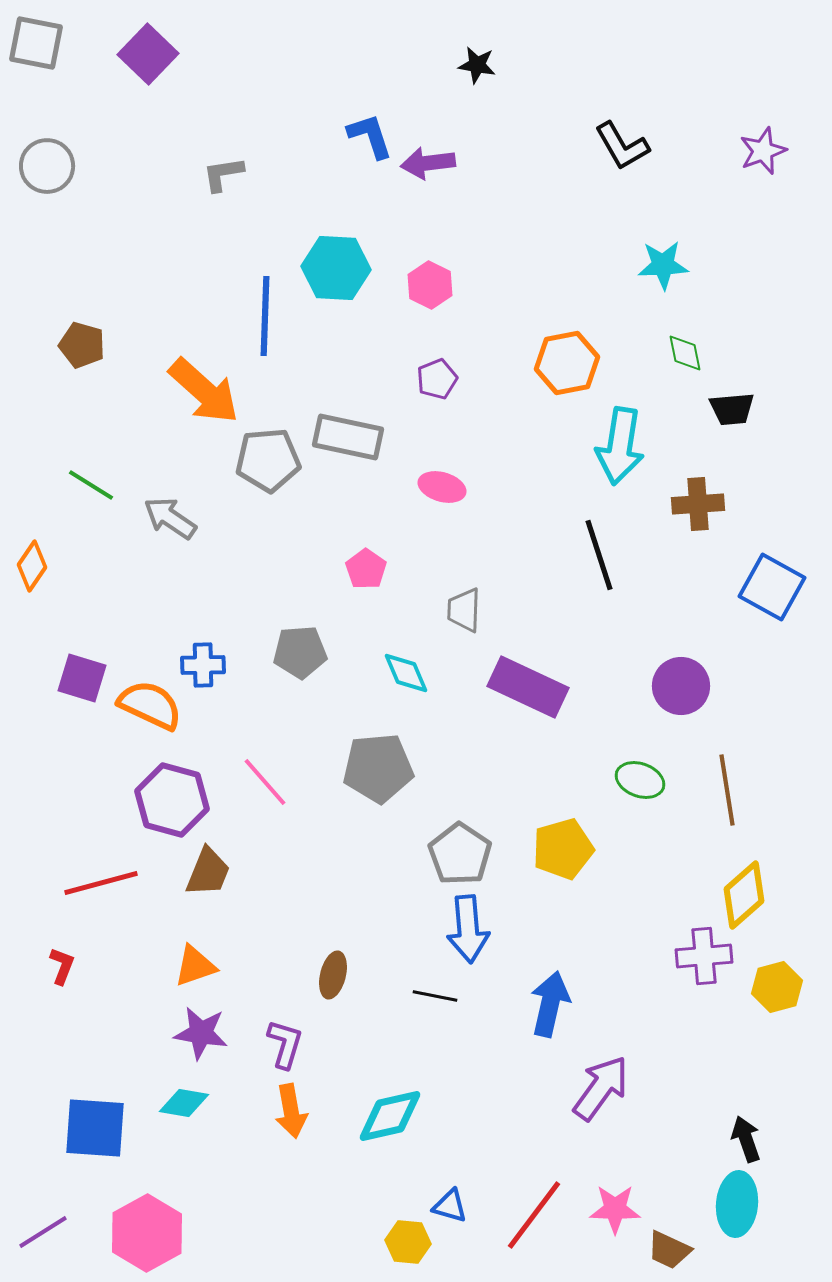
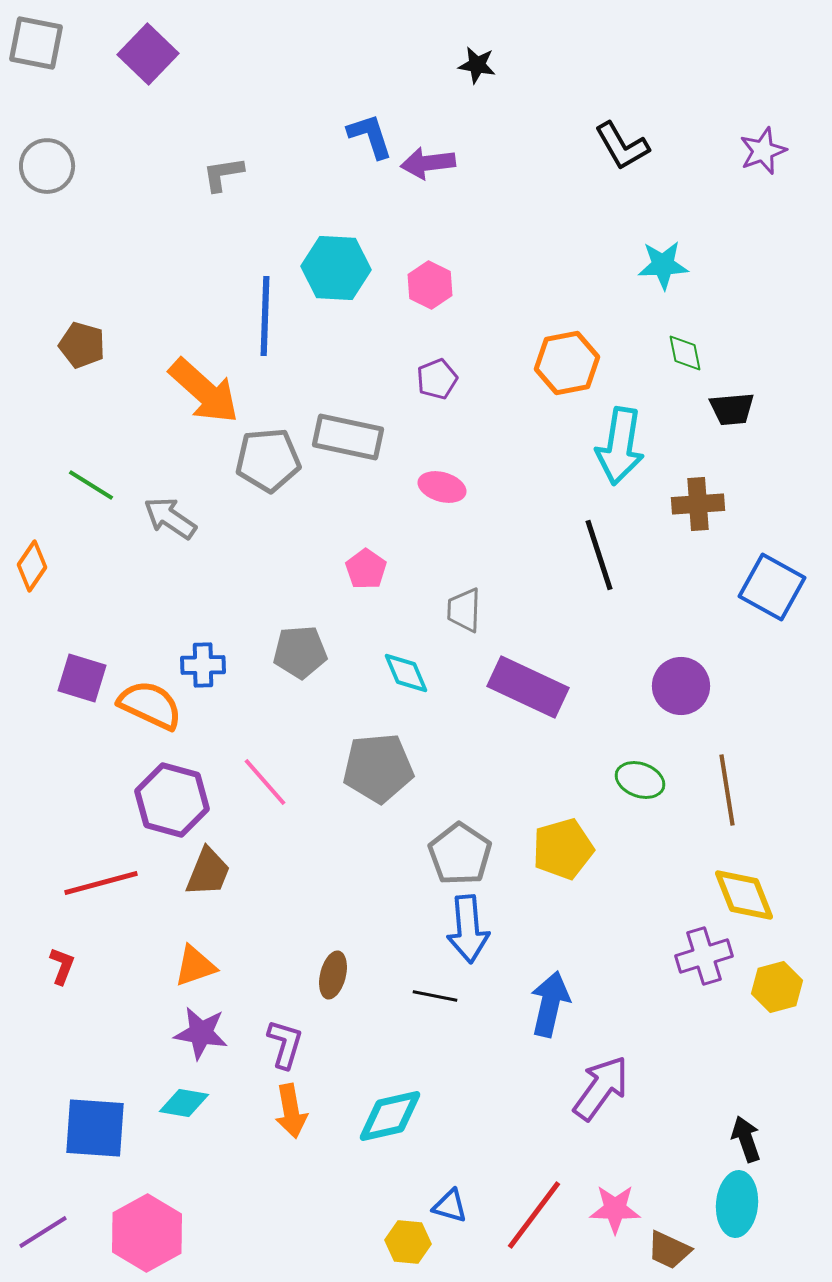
yellow diamond at (744, 895): rotated 70 degrees counterclockwise
purple cross at (704, 956): rotated 12 degrees counterclockwise
